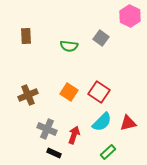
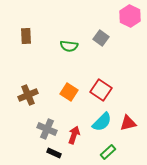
red square: moved 2 px right, 2 px up
